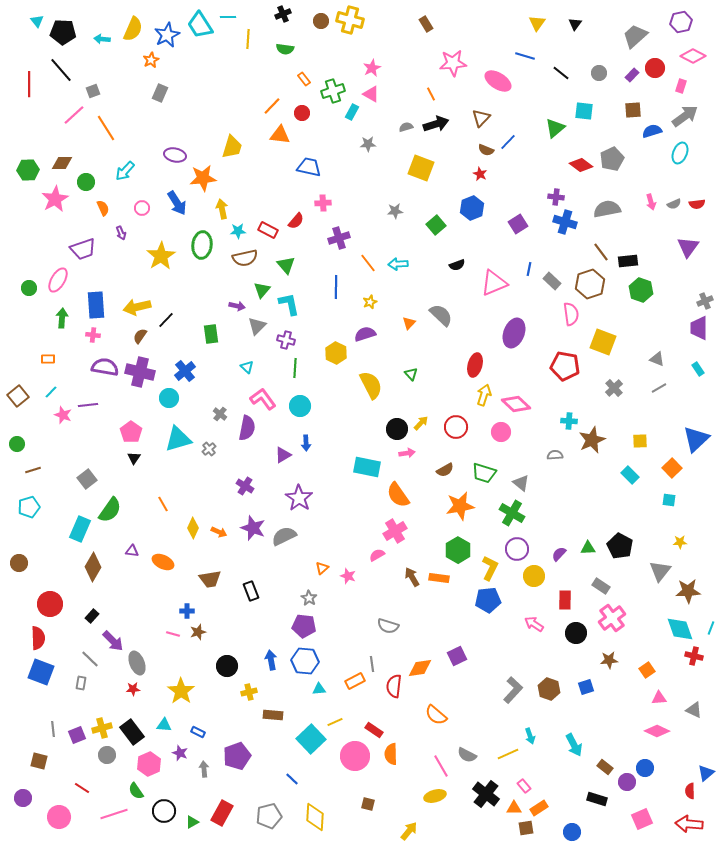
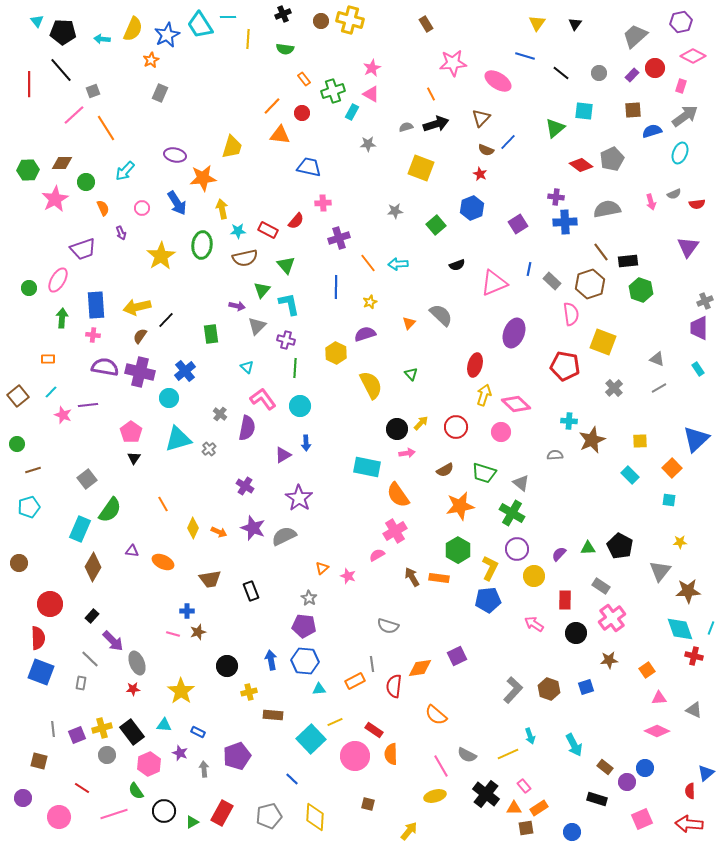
gray semicircle at (674, 204): moved 10 px up
blue cross at (565, 222): rotated 20 degrees counterclockwise
